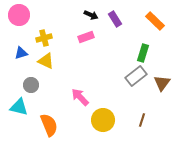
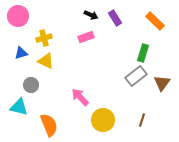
pink circle: moved 1 px left, 1 px down
purple rectangle: moved 1 px up
